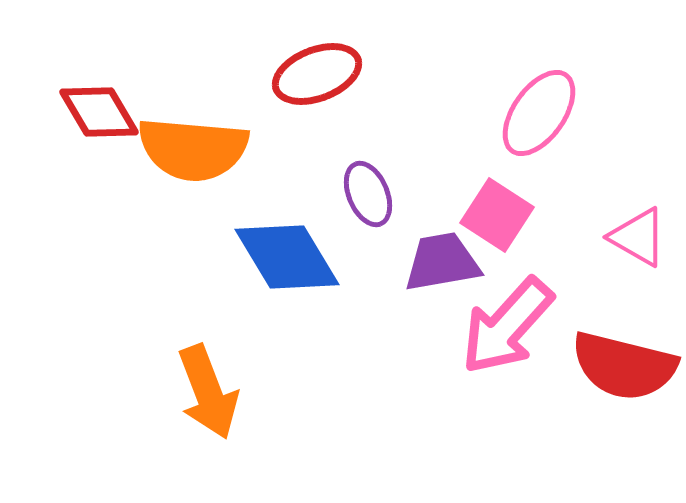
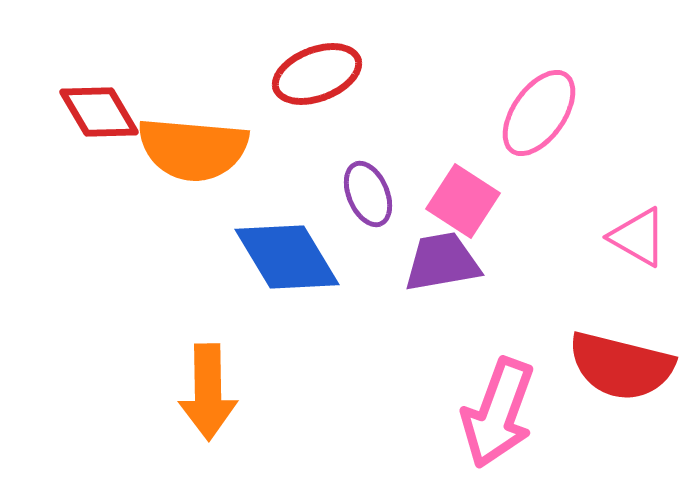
pink square: moved 34 px left, 14 px up
pink arrow: moved 9 px left, 87 px down; rotated 22 degrees counterclockwise
red semicircle: moved 3 px left
orange arrow: rotated 20 degrees clockwise
